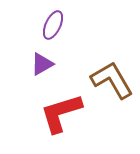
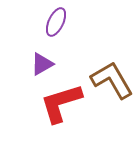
purple ellipse: moved 3 px right, 3 px up
red L-shape: moved 10 px up
